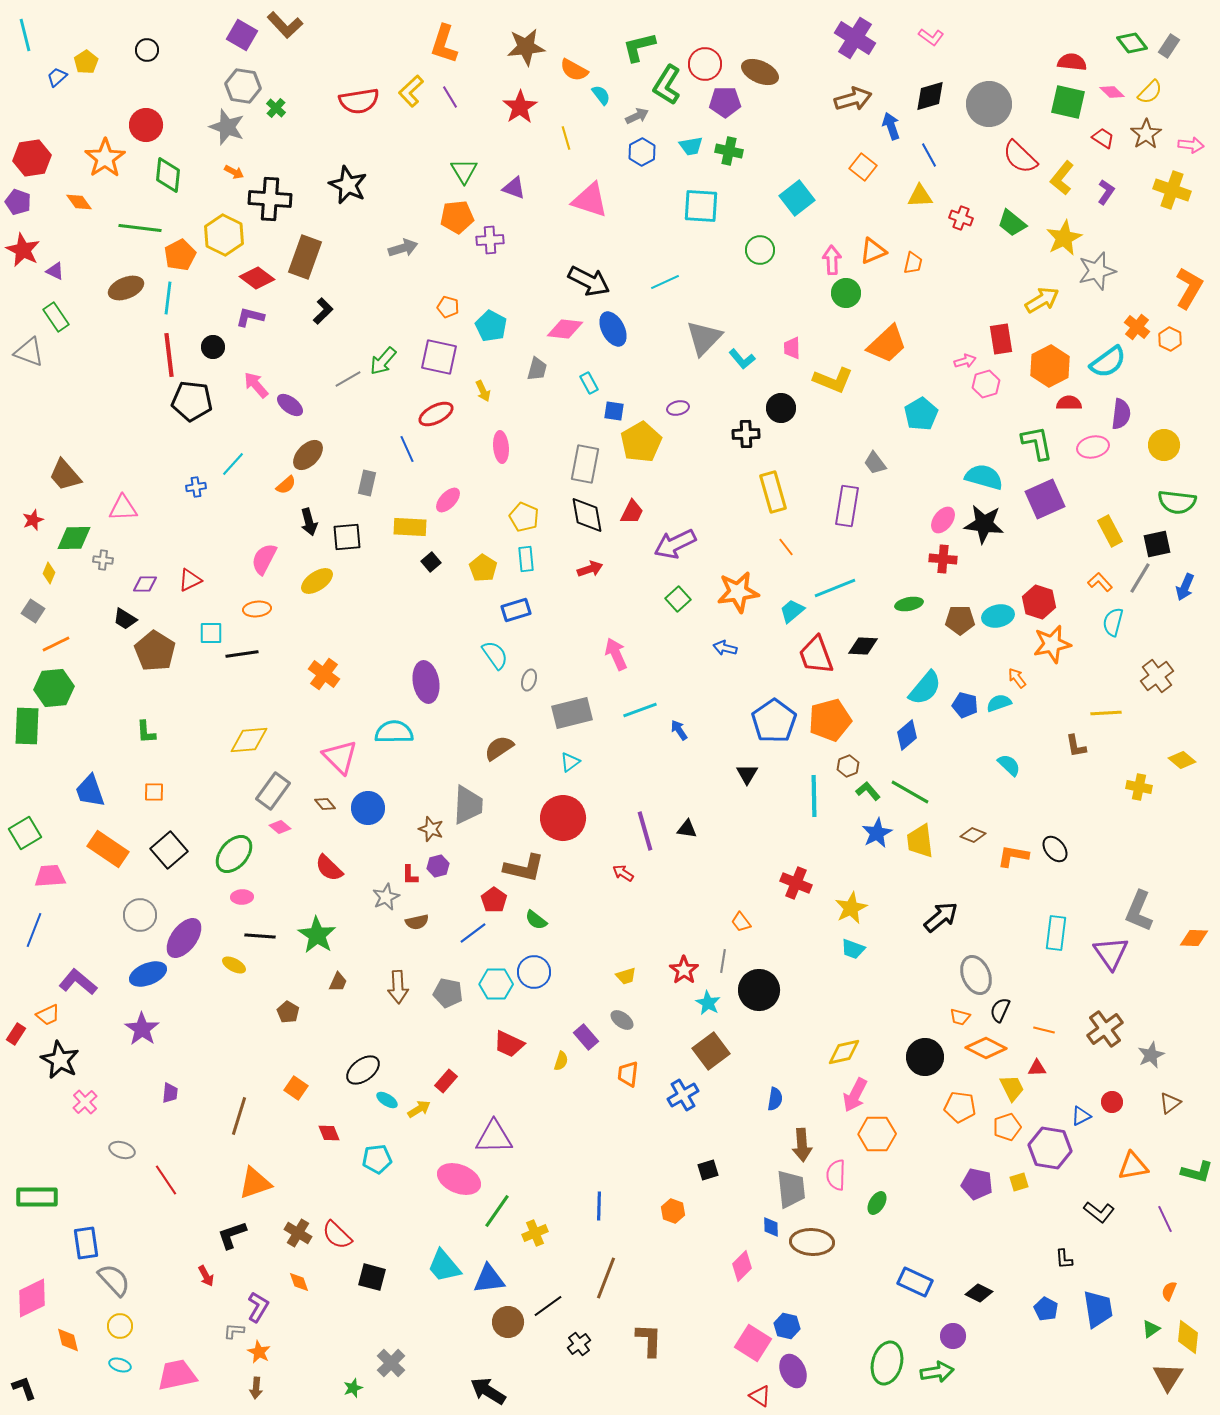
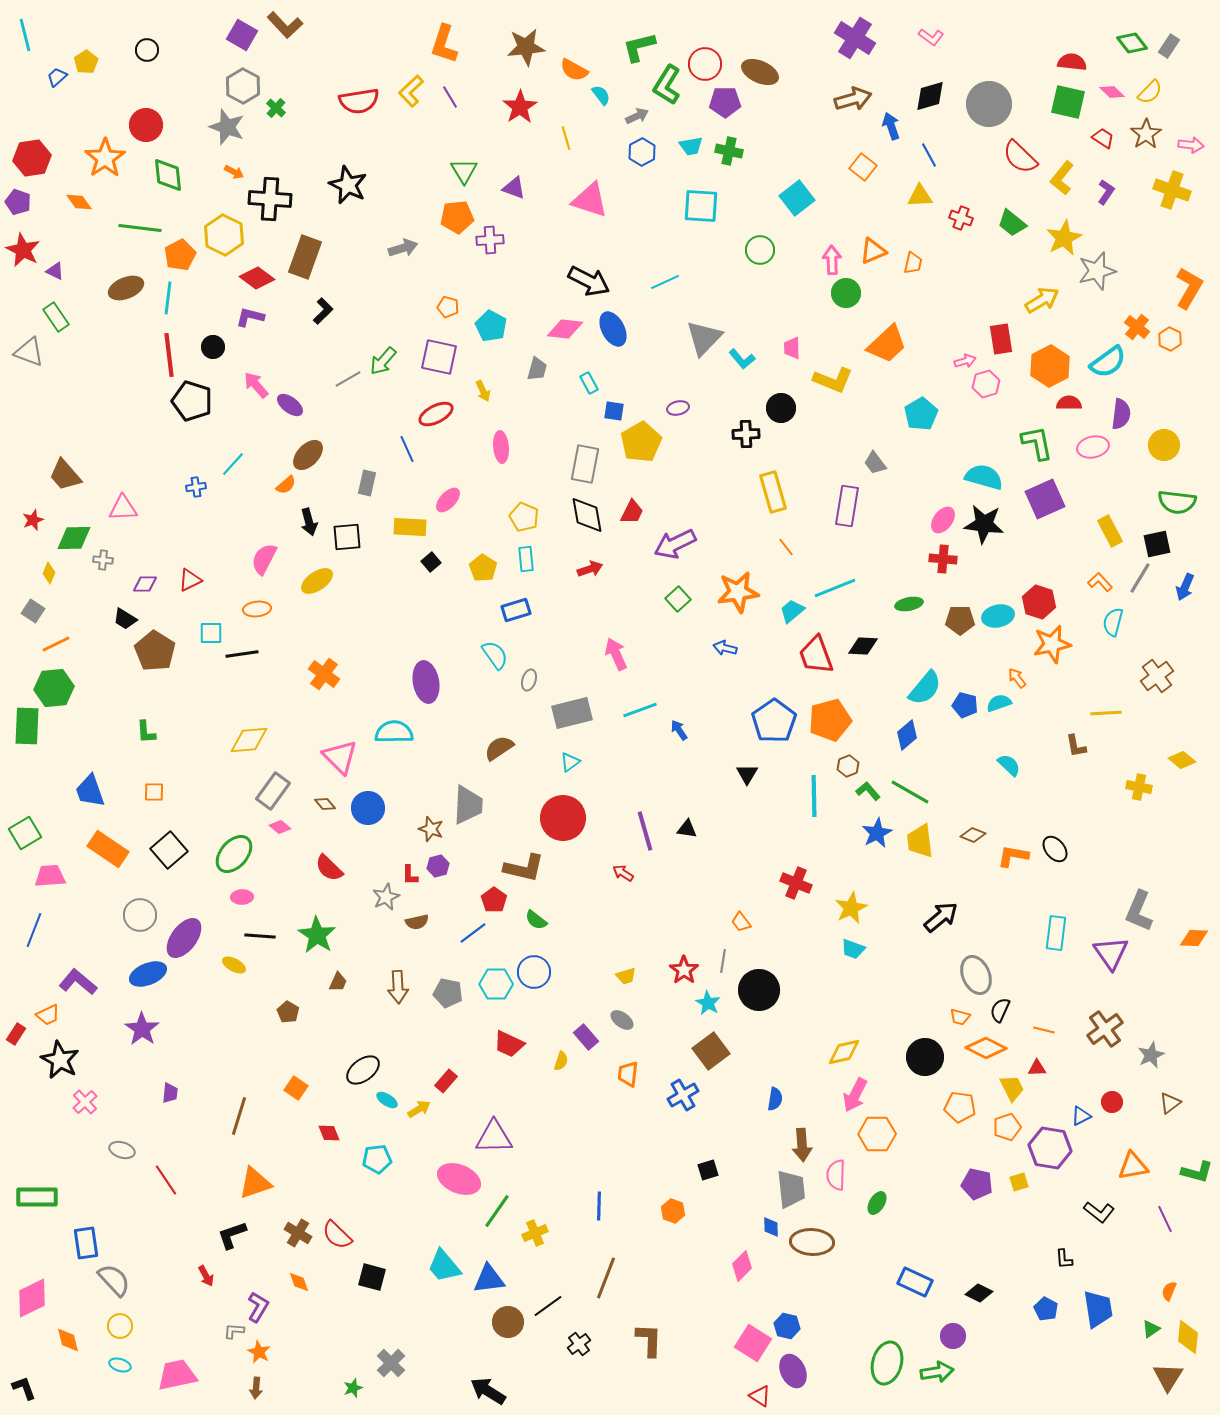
gray hexagon at (243, 86): rotated 20 degrees clockwise
green diamond at (168, 175): rotated 12 degrees counterclockwise
black pentagon at (192, 401): rotated 12 degrees clockwise
